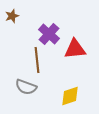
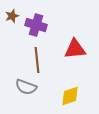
purple cross: moved 13 px left, 9 px up; rotated 25 degrees counterclockwise
